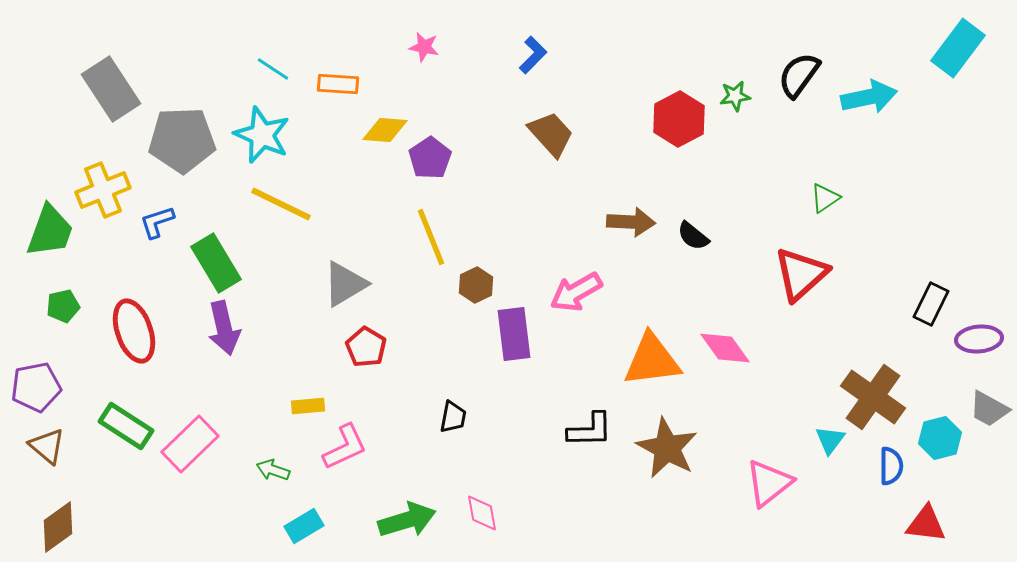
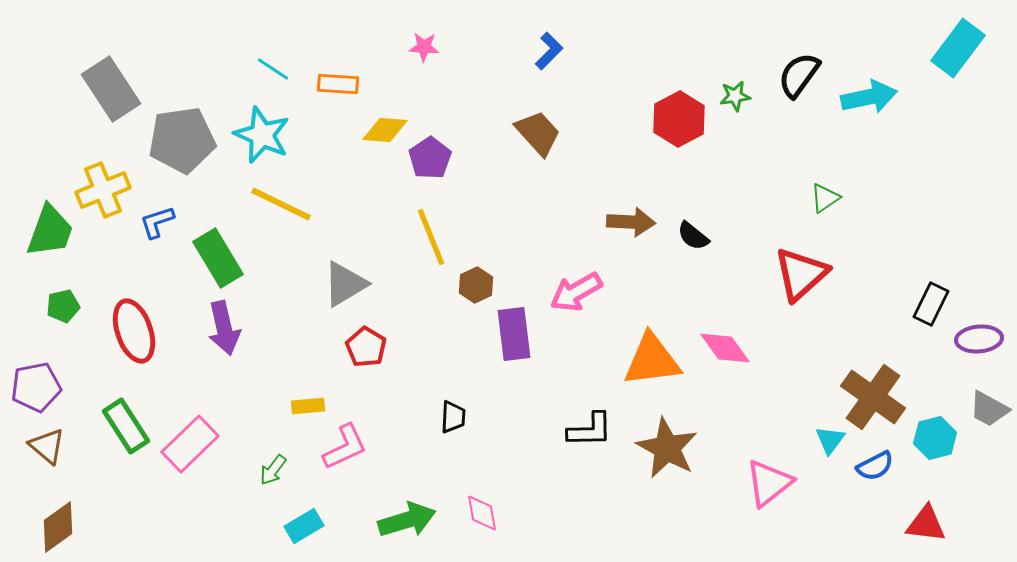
pink star at (424, 47): rotated 8 degrees counterclockwise
blue L-shape at (533, 55): moved 16 px right, 4 px up
brown trapezoid at (551, 134): moved 13 px left, 1 px up
gray pentagon at (182, 140): rotated 6 degrees counterclockwise
green rectangle at (216, 263): moved 2 px right, 5 px up
black trapezoid at (453, 417): rotated 8 degrees counterclockwise
green rectangle at (126, 426): rotated 24 degrees clockwise
cyan hexagon at (940, 438): moved 5 px left
blue semicircle at (891, 466): moved 16 px left; rotated 63 degrees clockwise
green arrow at (273, 470): rotated 72 degrees counterclockwise
